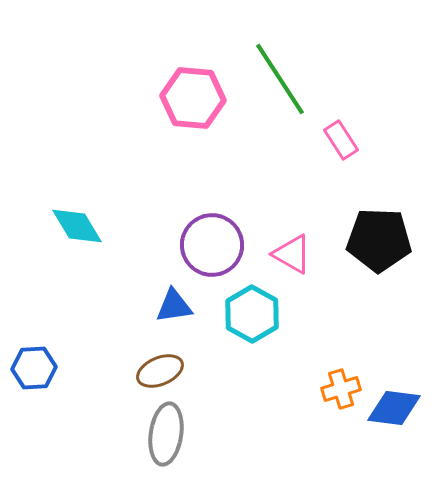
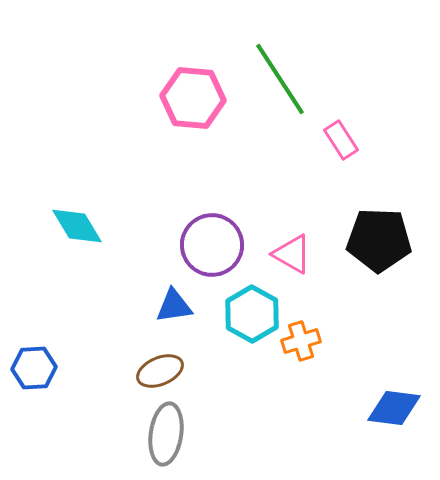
orange cross: moved 40 px left, 48 px up
